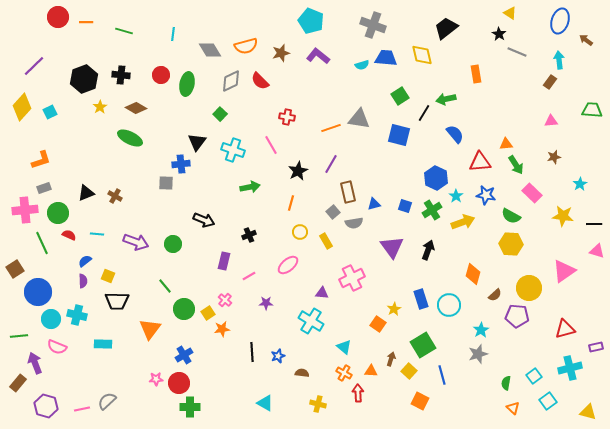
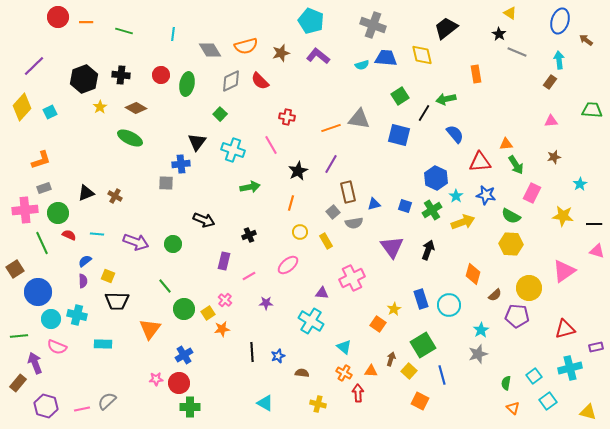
pink rectangle at (532, 193): rotated 72 degrees clockwise
